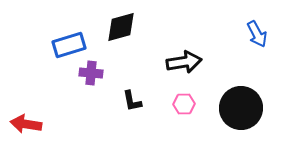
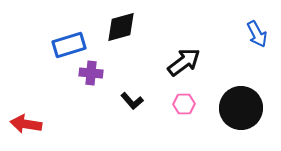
black arrow: rotated 28 degrees counterclockwise
black L-shape: rotated 30 degrees counterclockwise
